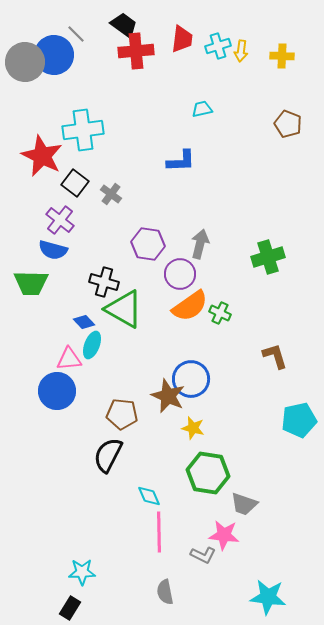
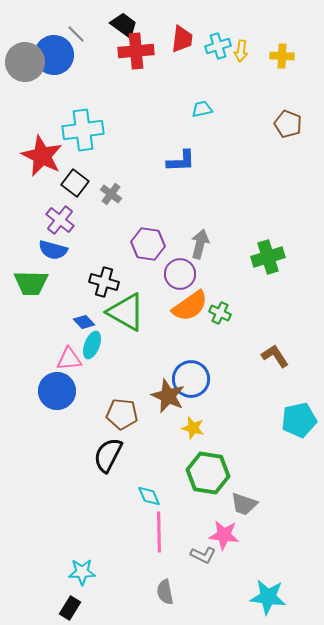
green triangle at (124, 309): moved 2 px right, 3 px down
brown L-shape at (275, 356): rotated 16 degrees counterclockwise
